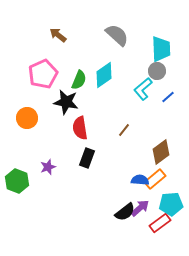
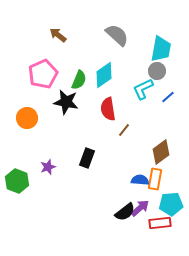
cyan trapezoid: rotated 12 degrees clockwise
cyan L-shape: rotated 15 degrees clockwise
red semicircle: moved 28 px right, 19 px up
orange rectangle: rotated 40 degrees counterclockwise
red rectangle: rotated 30 degrees clockwise
